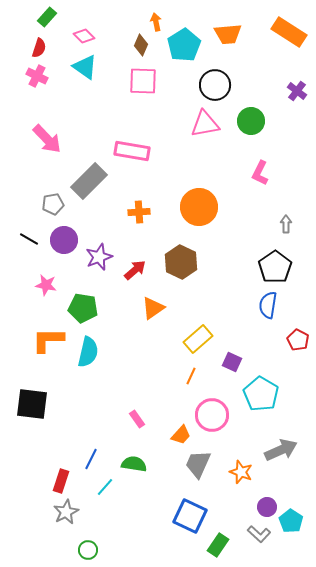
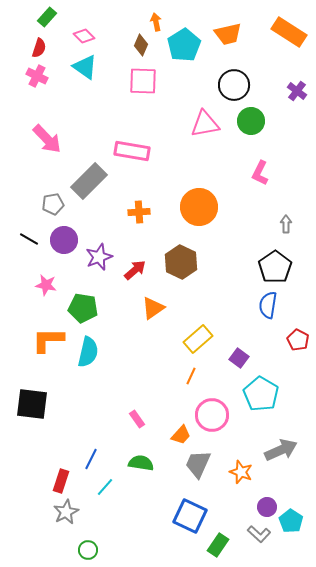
orange trapezoid at (228, 34): rotated 8 degrees counterclockwise
black circle at (215, 85): moved 19 px right
purple square at (232, 362): moved 7 px right, 4 px up; rotated 12 degrees clockwise
green semicircle at (134, 464): moved 7 px right, 1 px up
